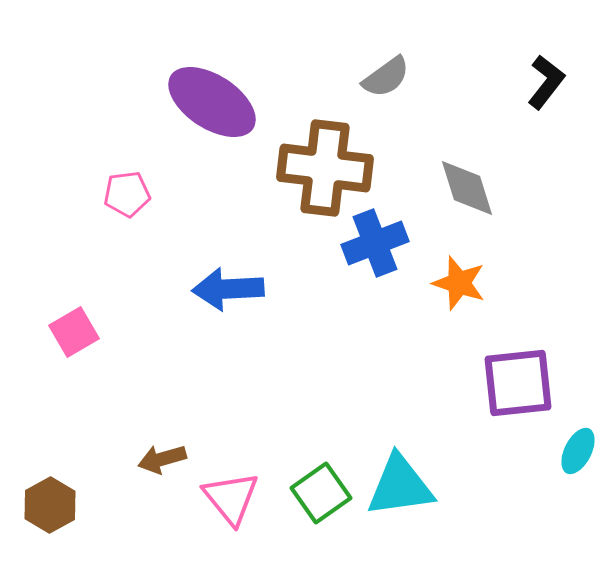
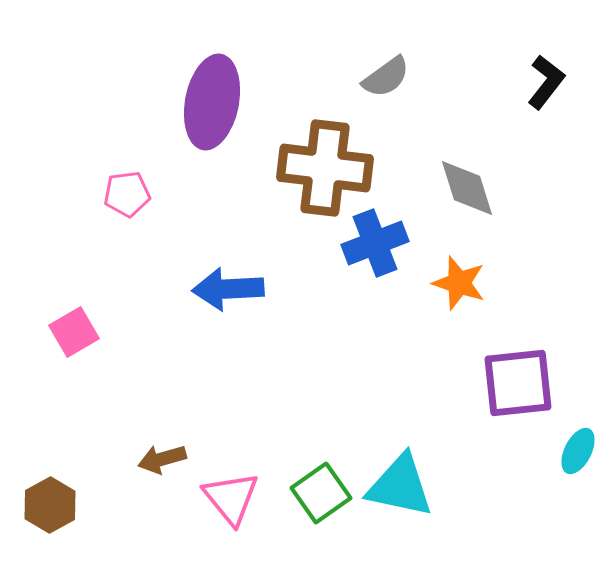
purple ellipse: rotated 68 degrees clockwise
cyan triangle: rotated 20 degrees clockwise
